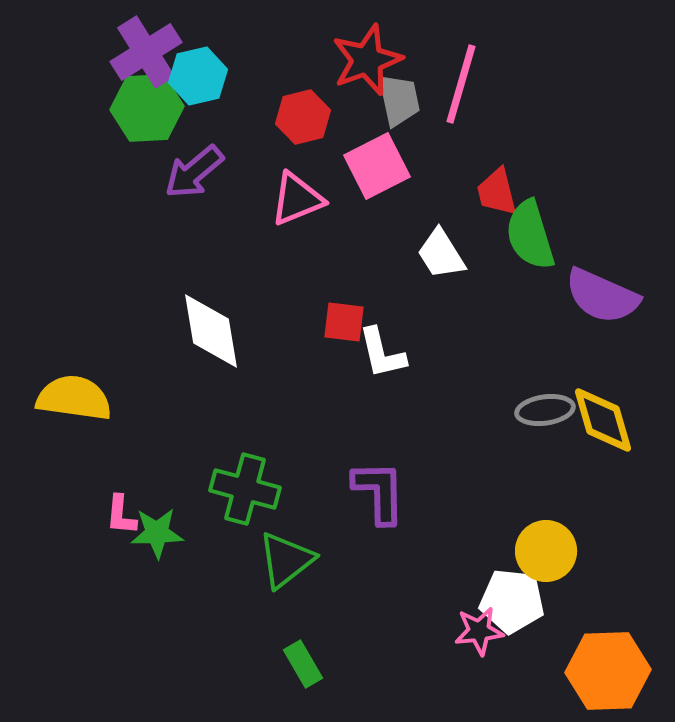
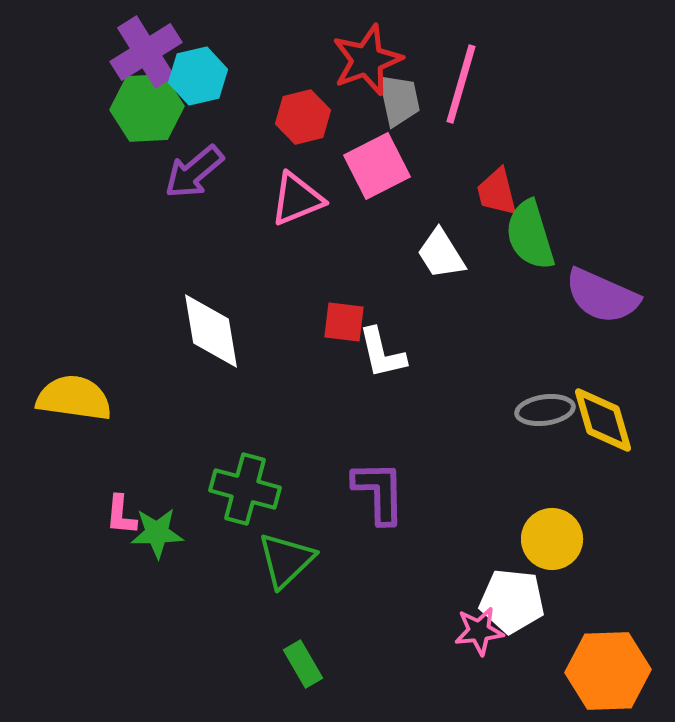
yellow circle: moved 6 px right, 12 px up
green triangle: rotated 6 degrees counterclockwise
